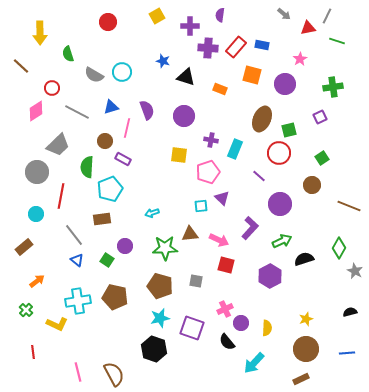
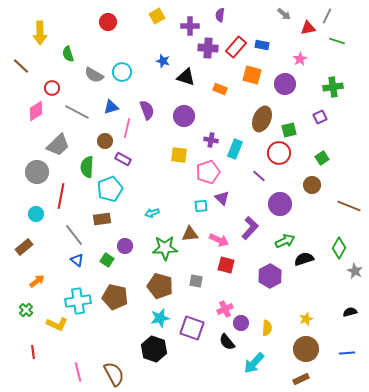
green arrow at (282, 241): moved 3 px right
